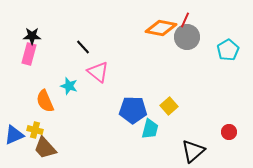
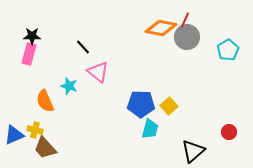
blue pentagon: moved 8 px right, 6 px up
